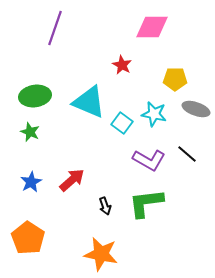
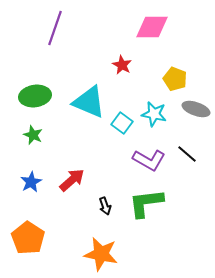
yellow pentagon: rotated 20 degrees clockwise
green star: moved 3 px right, 3 px down
